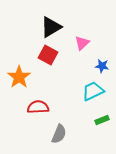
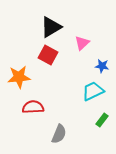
orange star: rotated 30 degrees clockwise
red semicircle: moved 5 px left
green rectangle: rotated 32 degrees counterclockwise
